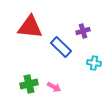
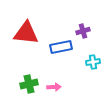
red triangle: moved 4 px left, 6 px down
blue rectangle: rotated 55 degrees counterclockwise
cyan cross: moved 1 px left, 1 px up; rotated 16 degrees counterclockwise
pink arrow: rotated 32 degrees counterclockwise
